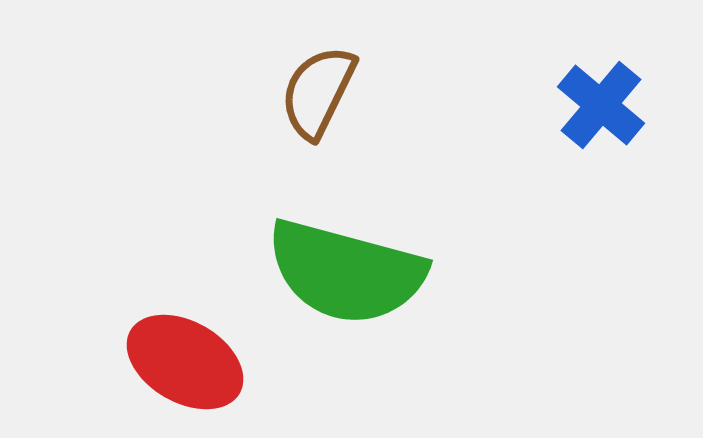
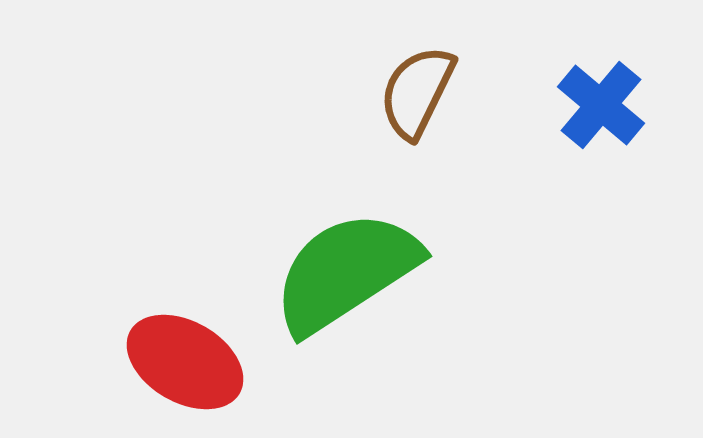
brown semicircle: moved 99 px right
green semicircle: rotated 132 degrees clockwise
